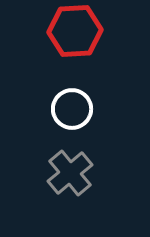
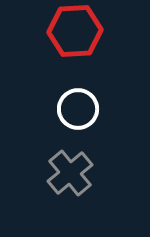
white circle: moved 6 px right
